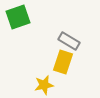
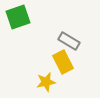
yellow rectangle: rotated 45 degrees counterclockwise
yellow star: moved 2 px right, 3 px up
